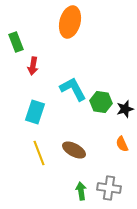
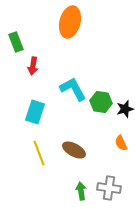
orange semicircle: moved 1 px left, 1 px up
